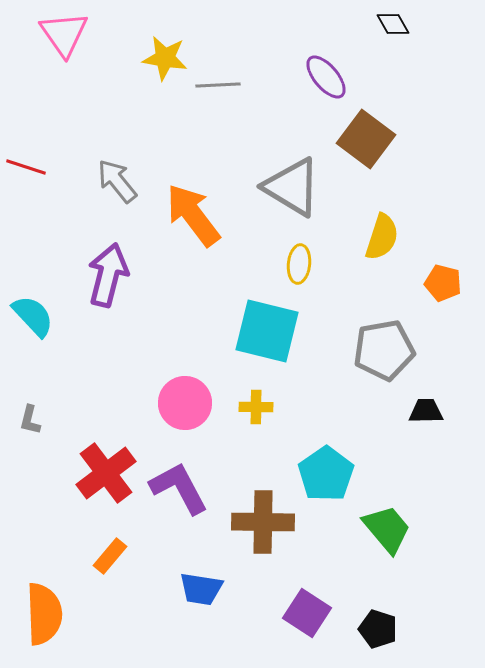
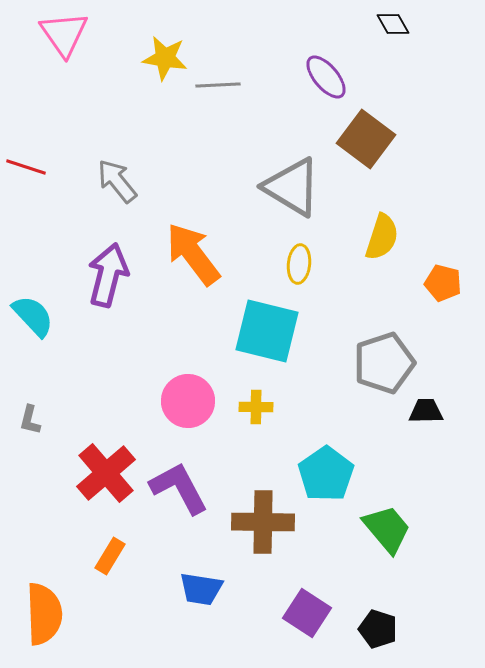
orange arrow: moved 39 px down
gray pentagon: moved 13 px down; rotated 8 degrees counterclockwise
pink circle: moved 3 px right, 2 px up
red cross: rotated 4 degrees counterclockwise
orange rectangle: rotated 9 degrees counterclockwise
